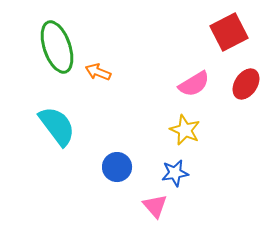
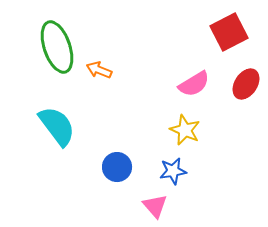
orange arrow: moved 1 px right, 2 px up
blue star: moved 2 px left, 2 px up
